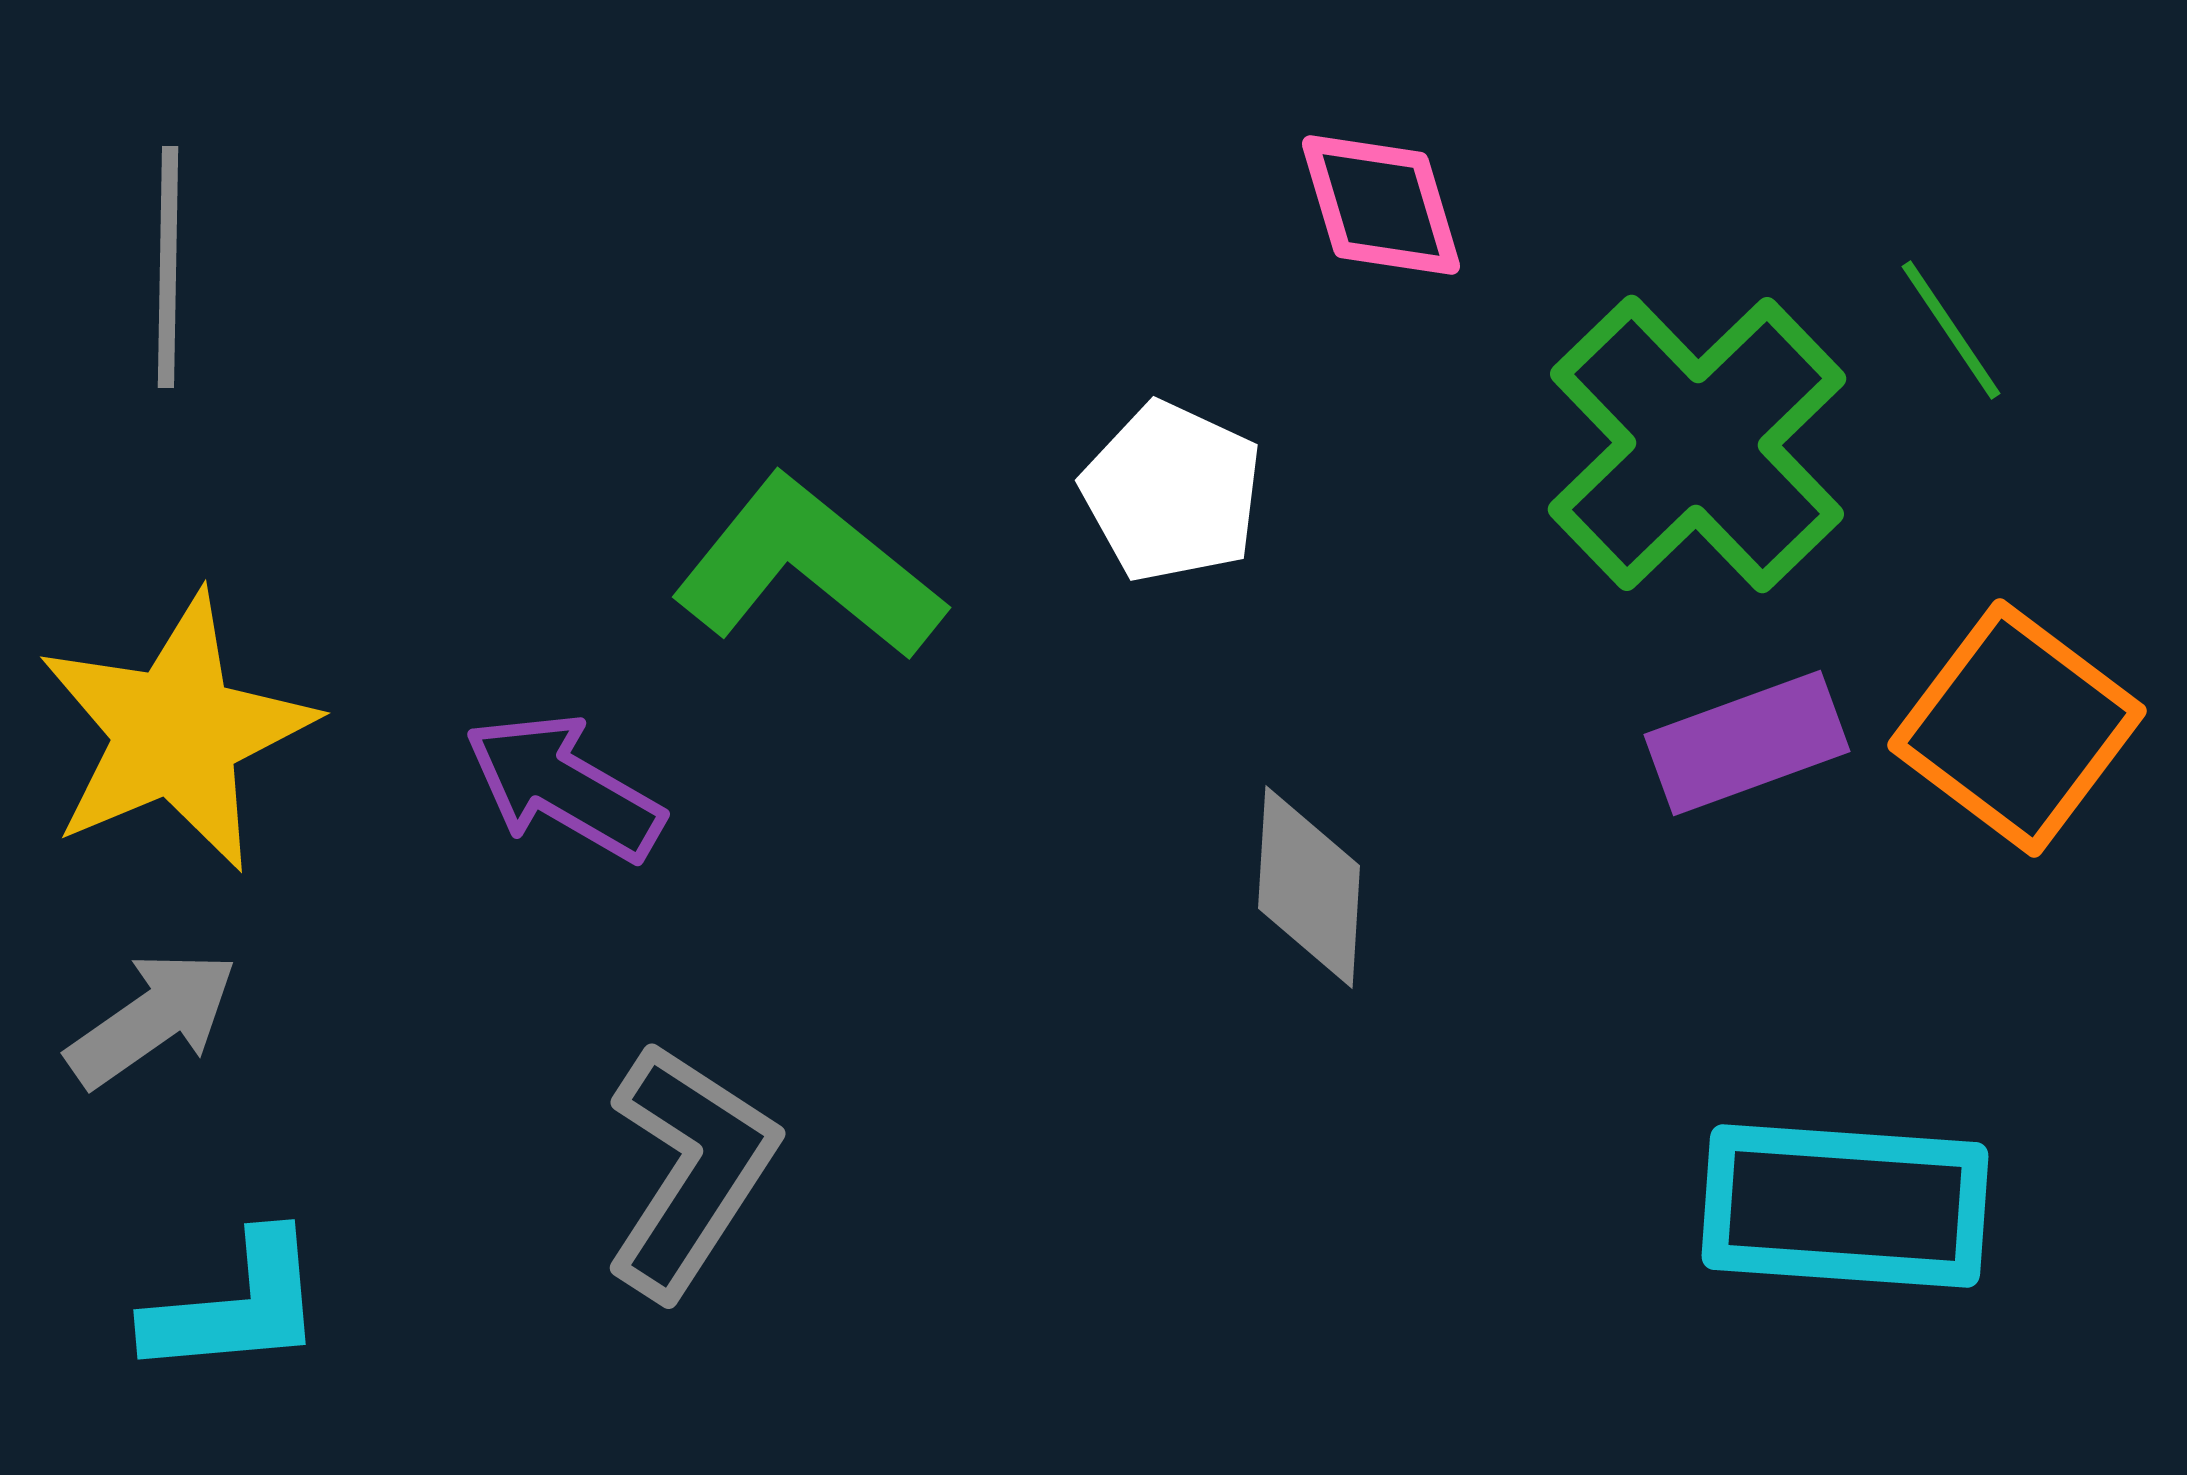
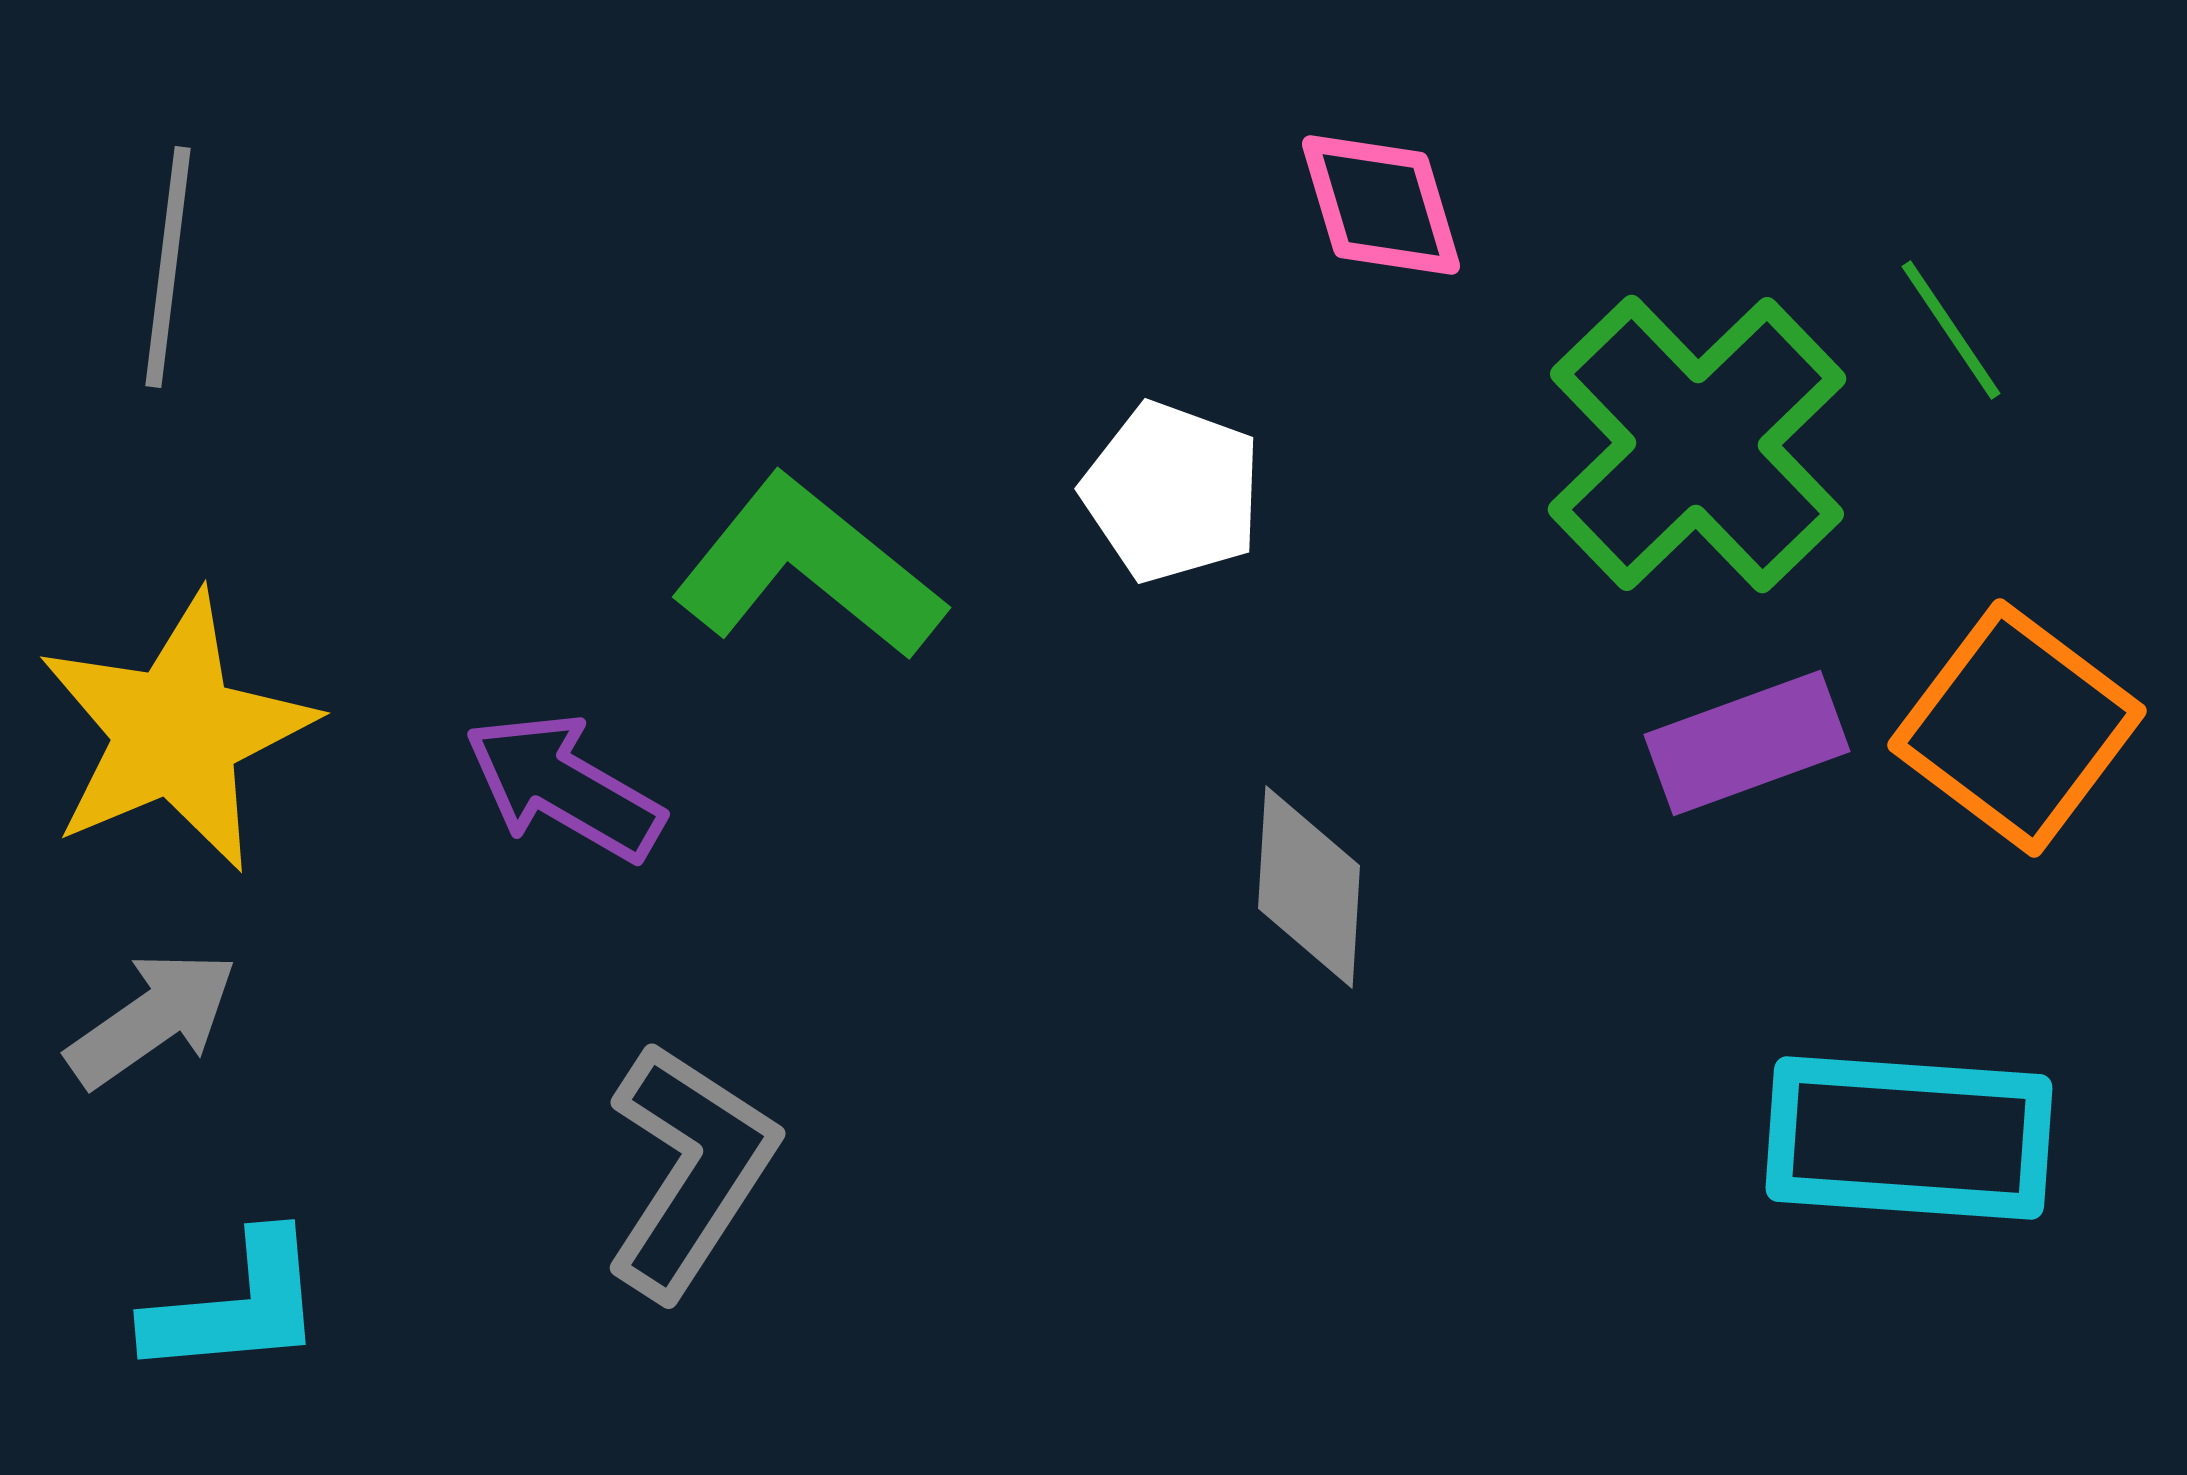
gray line: rotated 6 degrees clockwise
white pentagon: rotated 5 degrees counterclockwise
cyan rectangle: moved 64 px right, 68 px up
